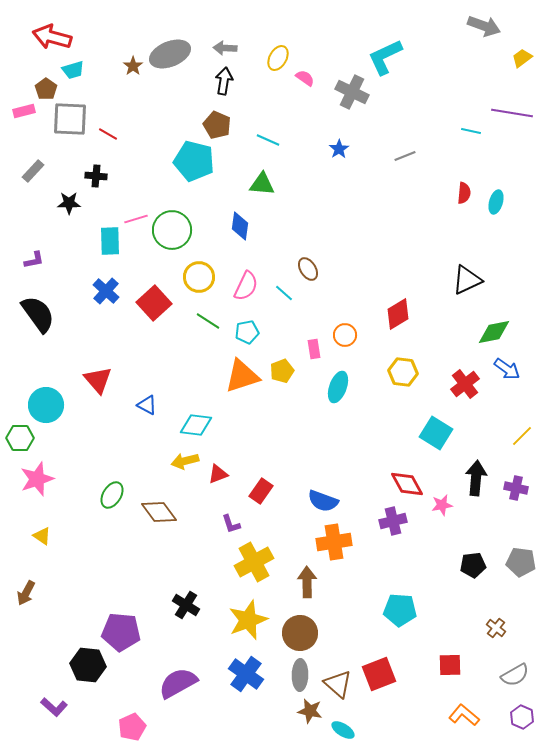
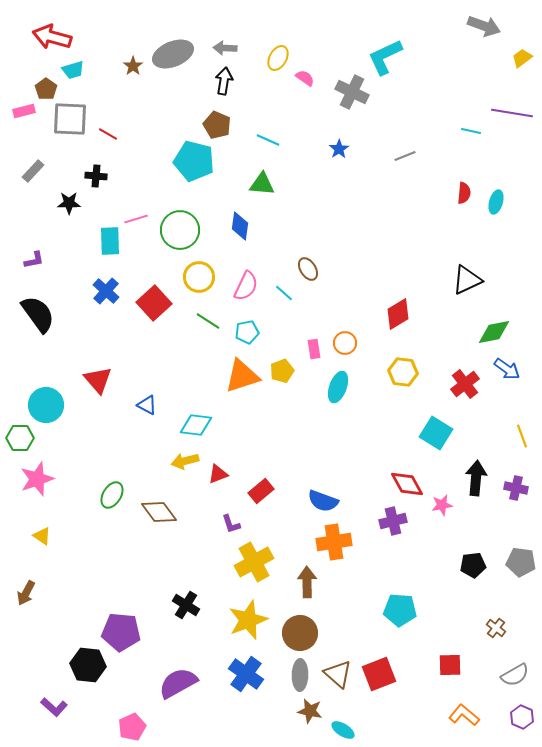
gray ellipse at (170, 54): moved 3 px right
green circle at (172, 230): moved 8 px right
orange circle at (345, 335): moved 8 px down
yellow line at (522, 436): rotated 65 degrees counterclockwise
red rectangle at (261, 491): rotated 15 degrees clockwise
brown triangle at (338, 684): moved 10 px up
